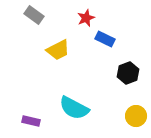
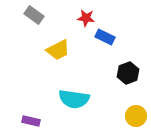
red star: rotated 30 degrees clockwise
blue rectangle: moved 2 px up
cyan semicircle: moved 9 px up; rotated 20 degrees counterclockwise
